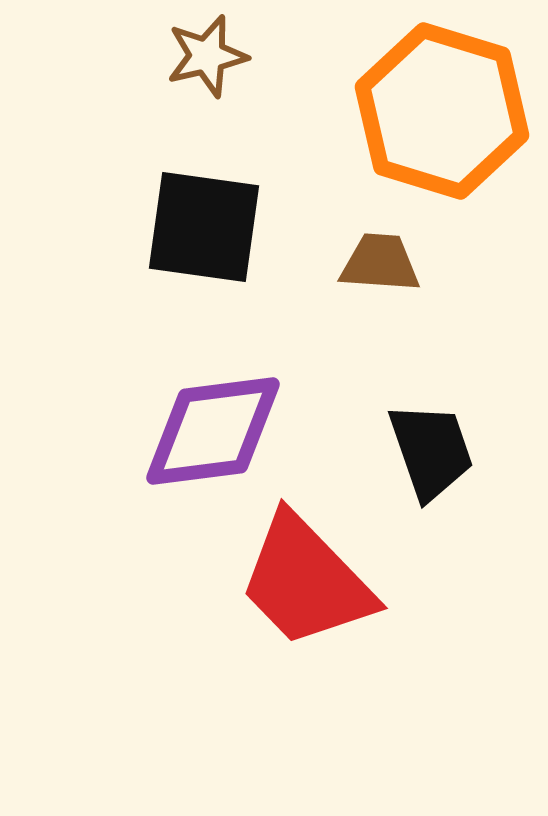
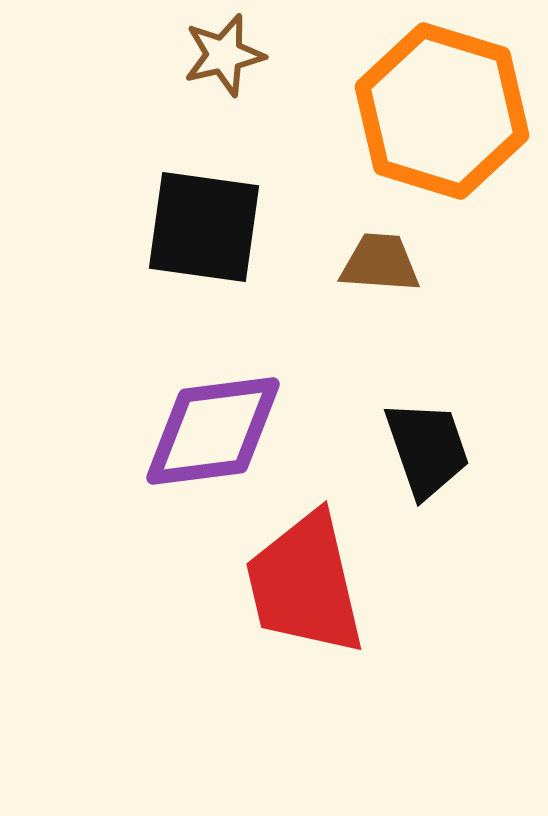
brown star: moved 17 px right, 1 px up
black trapezoid: moved 4 px left, 2 px up
red trapezoid: moved 1 px left, 3 px down; rotated 31 degrees clockwise
